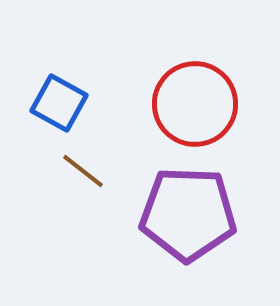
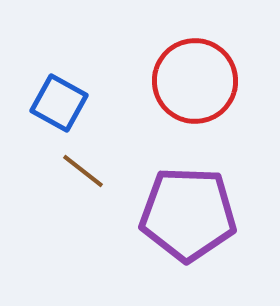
red circle: moved 23 px up
